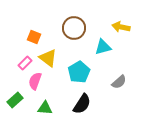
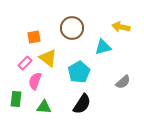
brown circle: moved 2 px left
orange square: rotated 32 degrees counterclockwise
gray semicircle: moved 4 px right
green rectangle: moved 1 px right, 1 px up; rotated 42 degrees counterclockwise
green triangle: moved 1 px left, 1 px up
